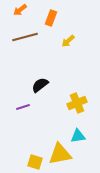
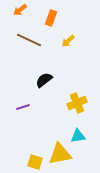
brown line: moved 4 px right, 3 px down; rotated 40 degrees clockwise
black semicircle: moved 4 px right, 5 px up
